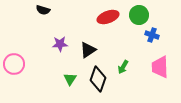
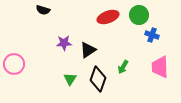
purple star: moved 4 px right, 1 px up
